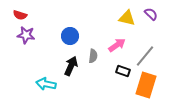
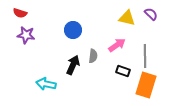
red semicircle: moved 2 px up
blue circle: moved 3 px right, 6 px up
gray line: rotated 40 degrees counterclockwise
black arrow: moved 2 px right, 1 px up
